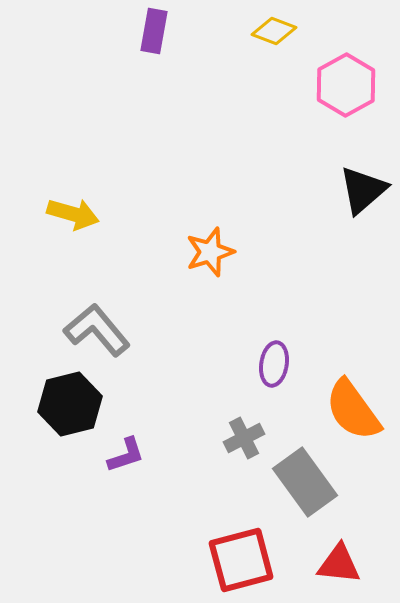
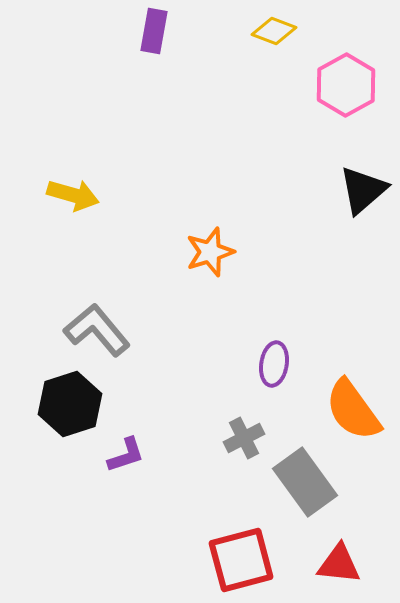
yellow arrow: moved 19 px up
black hexagon: rotated 4 degrees counterclockwise
